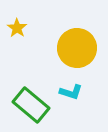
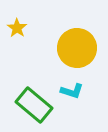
cyan L-shape: moved 1 px right, 1 px up
green rectangle: moved 3 px right
